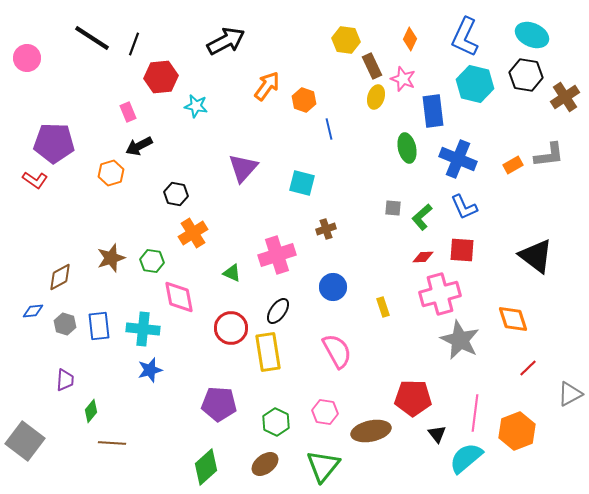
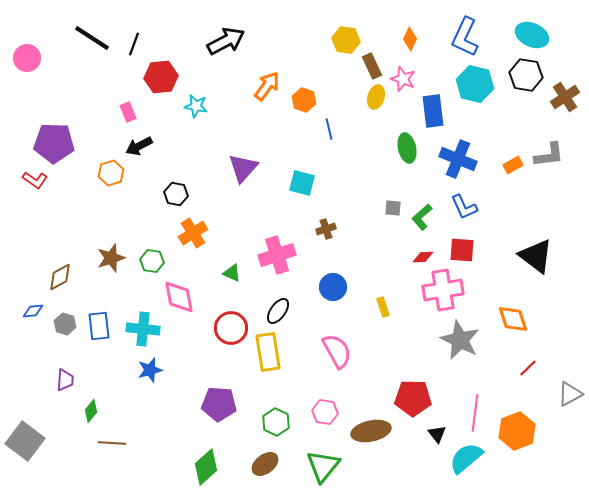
pink cross at (440, 294): moved 3 px right, 4 px up; rotated 6 degrees clockwise
